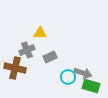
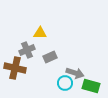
gray arrow: moved 8 px left
cyan circle: moved 3 px left, 6 px down
